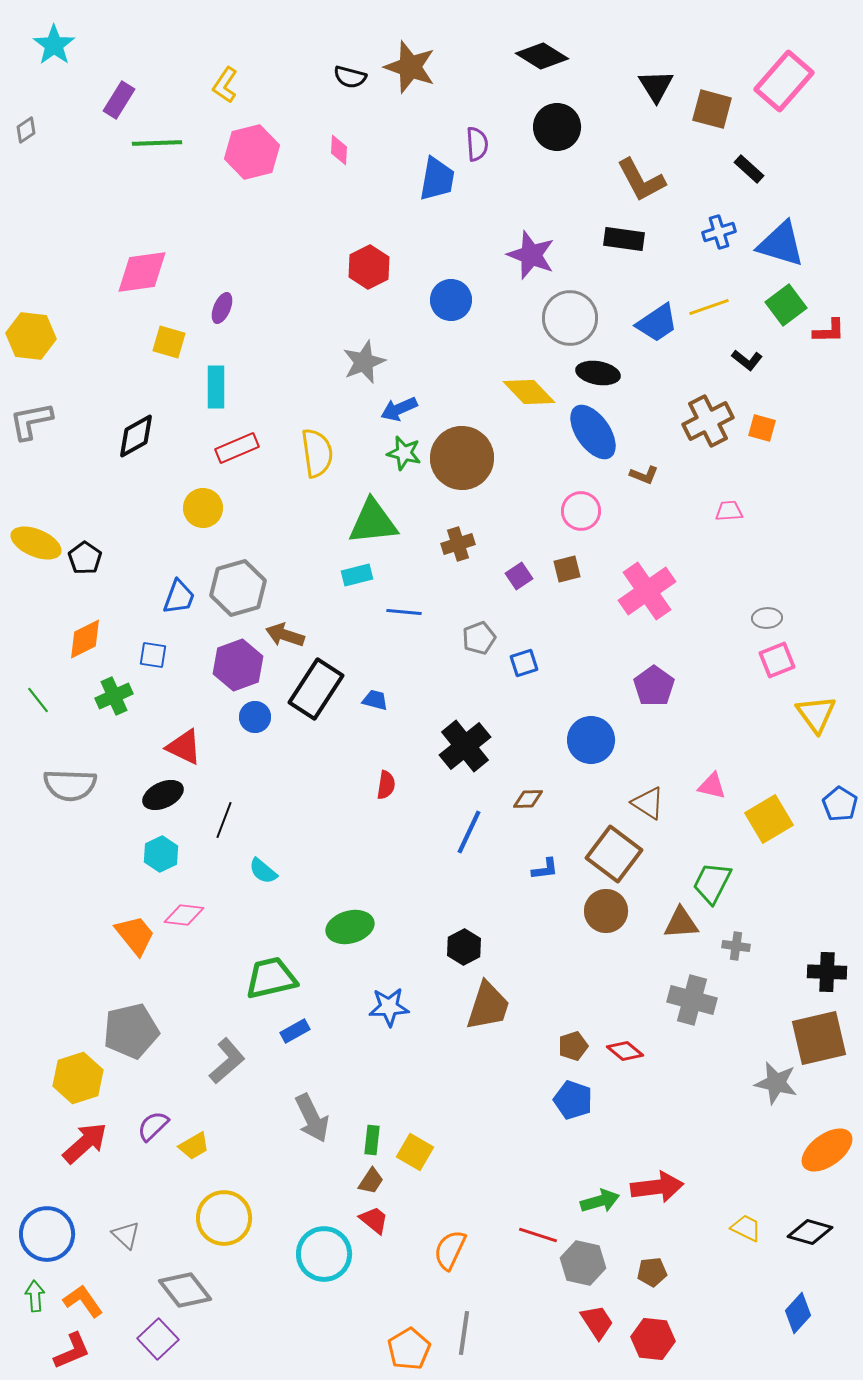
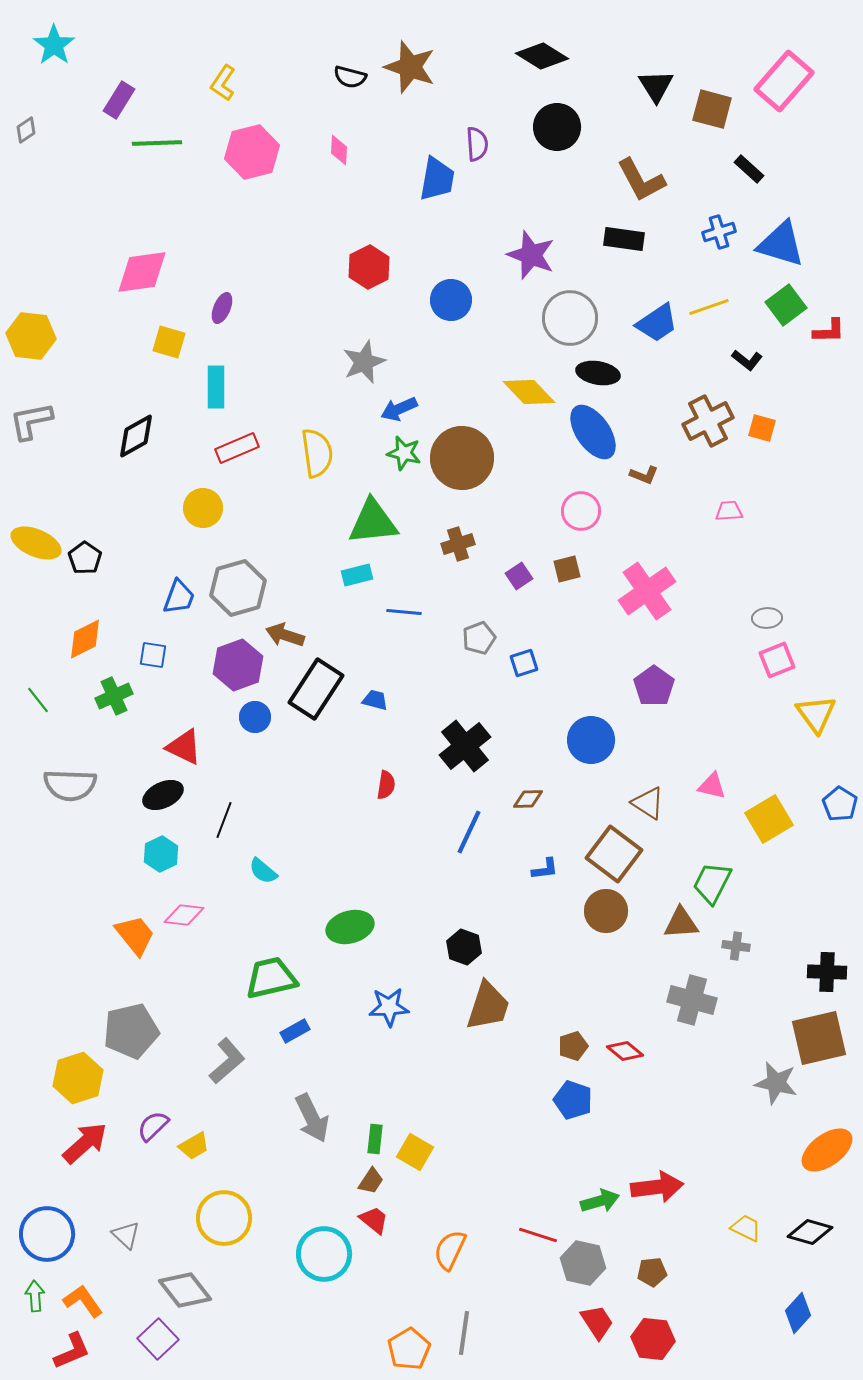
yellow L-shape at (225, 85): moved 2 px left, 2 px up
black hexagon at (464, 947): rotated 12 degrees counterclockwise
green rectangle at (372, 1140): moved 3 px right, 1 px up
